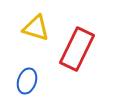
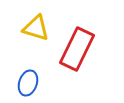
blue ellipse: moved 1 px right, 2 px down
